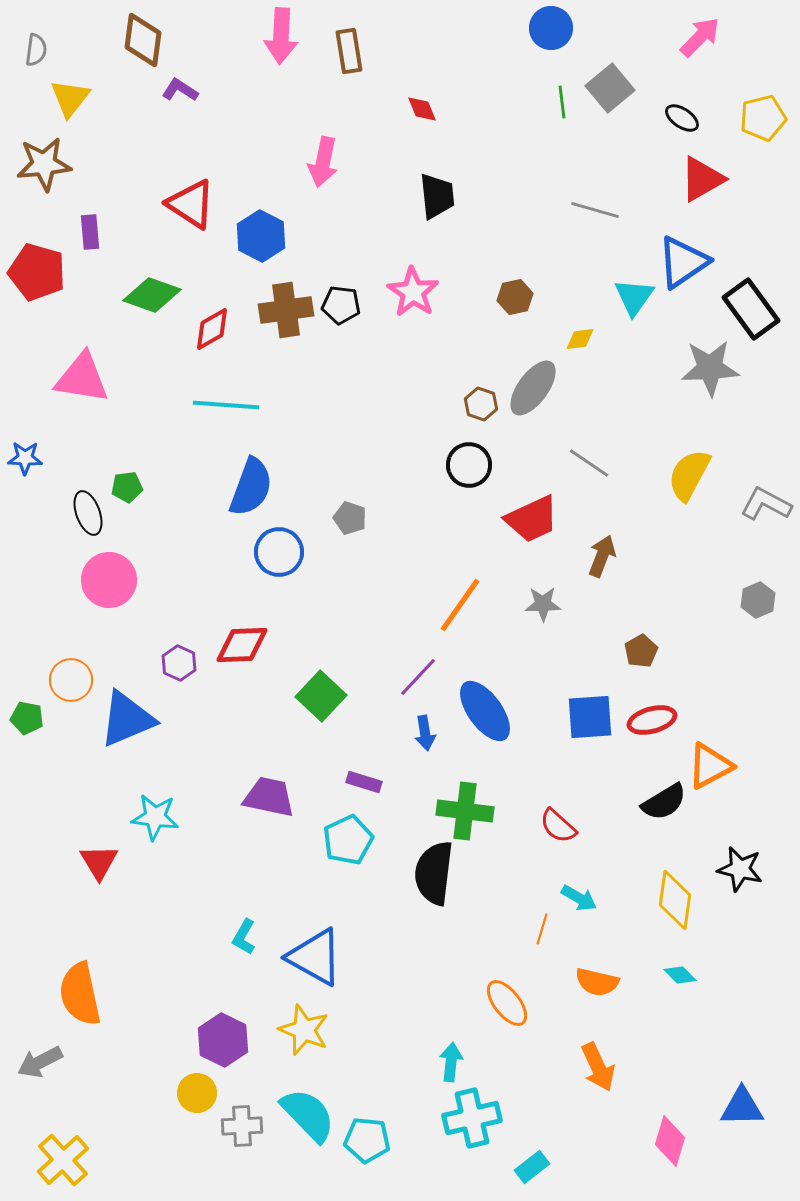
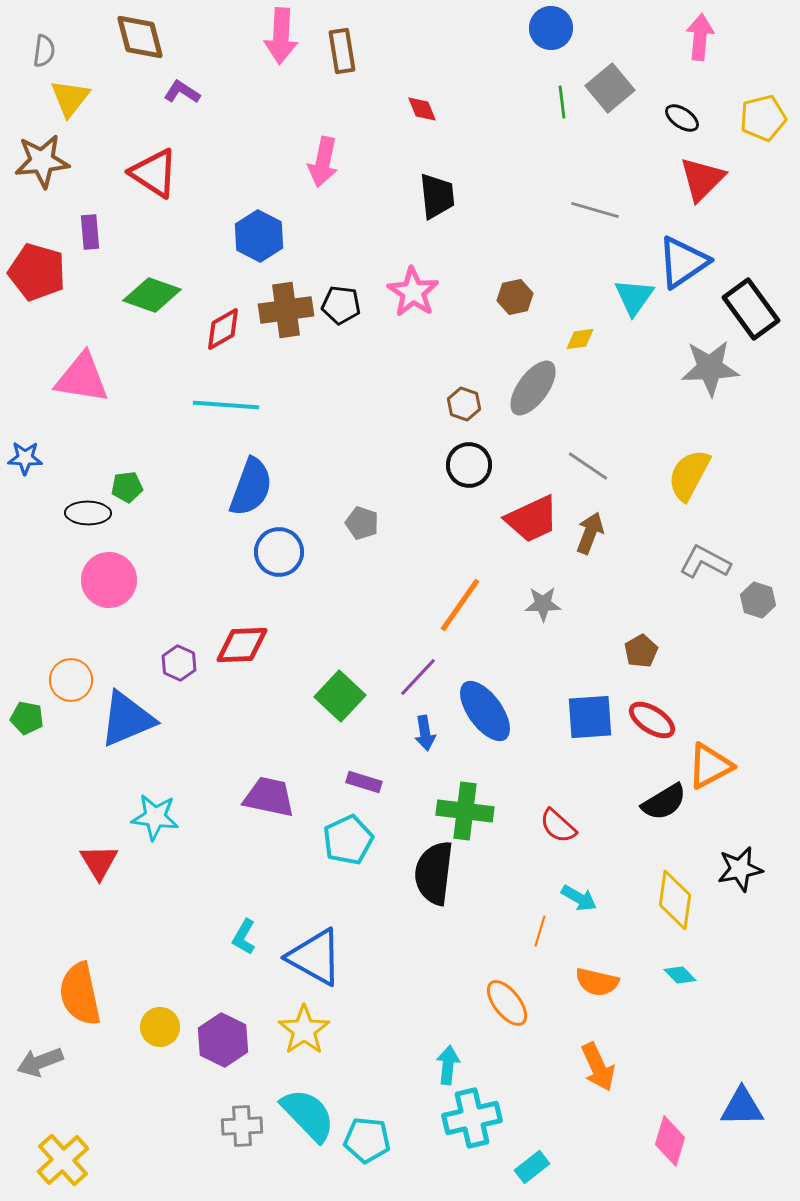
pink arrow at (700, 37): rotated 39 degrees counterclockwise
brown diamond at (143, 40): moved 3 px left, 3 px up; rotated 22 degrees counterclockwise
gray semicircle at (36, 50): moved 8 px right, 1 px down
brown rectangle at (349, 51): moved 7 px left
purple L-shape at (180, 90): moved 2 px right, 2 px down
brown star at (44, 164): moved 2 px left, 3 px up
red triangle at (702, 179): rotated 15 degrees counterclockwise
red triangle at (191, 204): moved 37 px left, 31 px up
blue hexagon at (261, 236): moved 2 px left
red diamond at (212, 329): moved 11 px right
brown hexagon at (481, 404): moved 17 px left
gray line at (589, 463): moved 1 px left, 3 px down
gray L-shape at (766, 504): moved 61 px left, 58 px down
black ellipse at (88, 513): rotated 69 degrees counterclockwise
gray pentagon at (350, 518): moved 12 px right, 5 px down
brown arrow at (602, 556): moved 12 px left, 23 px up
gray hexagon at (758, 600): rotated 20 degrees counterclockwise
green square at (321, 696): moved 19 px right
red ellipse at (652, 720): rotated 48 degrees clockwise
black star at (740, 869): rotated 24 degrees counterclockwise
orange line at (542, 929): moved 2 px left, 2 px down
yellow star at (304, 1030): rotated 15 degrees clockwise
gray arrow at (40, 1062): rotated 6 degrees clockwise
cyan arrow at (451, 1062): moved 3 px left, 3 px down
yellow circle at (197, 1093): moved 37 px left, 66 px up
